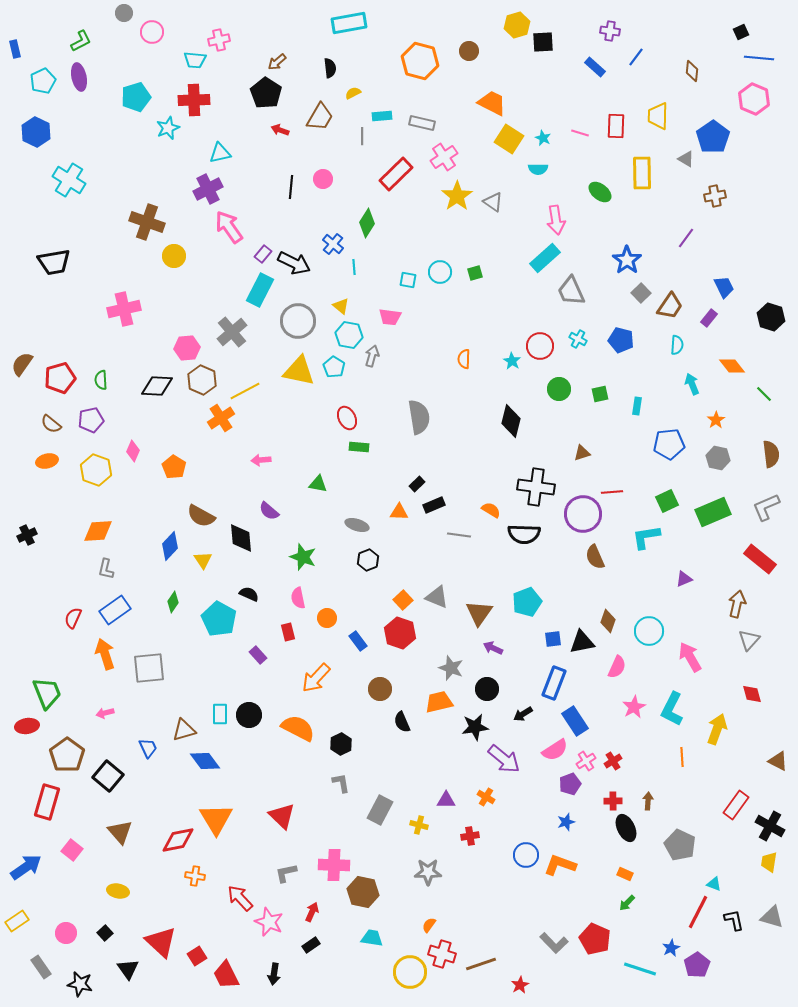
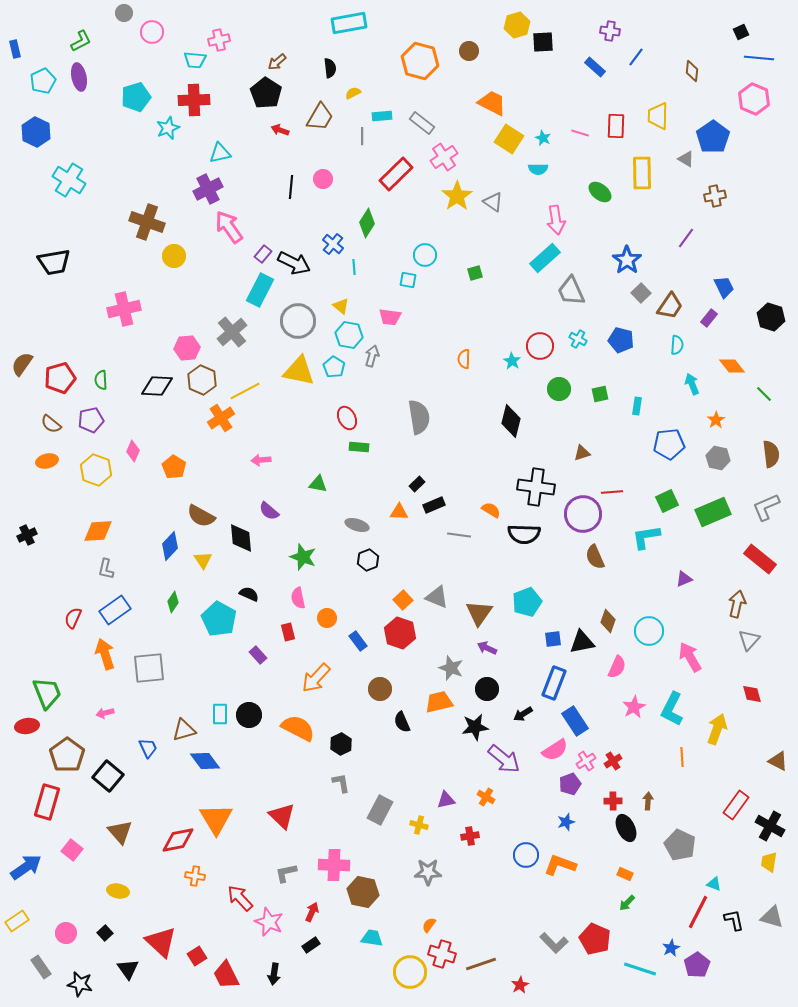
gray rectangle at (422, 123): rotated 25 degrees clockwise
cyan circle at (440, 272): moved 15 px left, 17 px up
purple arrow at (493, 648): moved 6 px left
purple triangle at (446, 800): rotated 12 degrees counterclockwise
